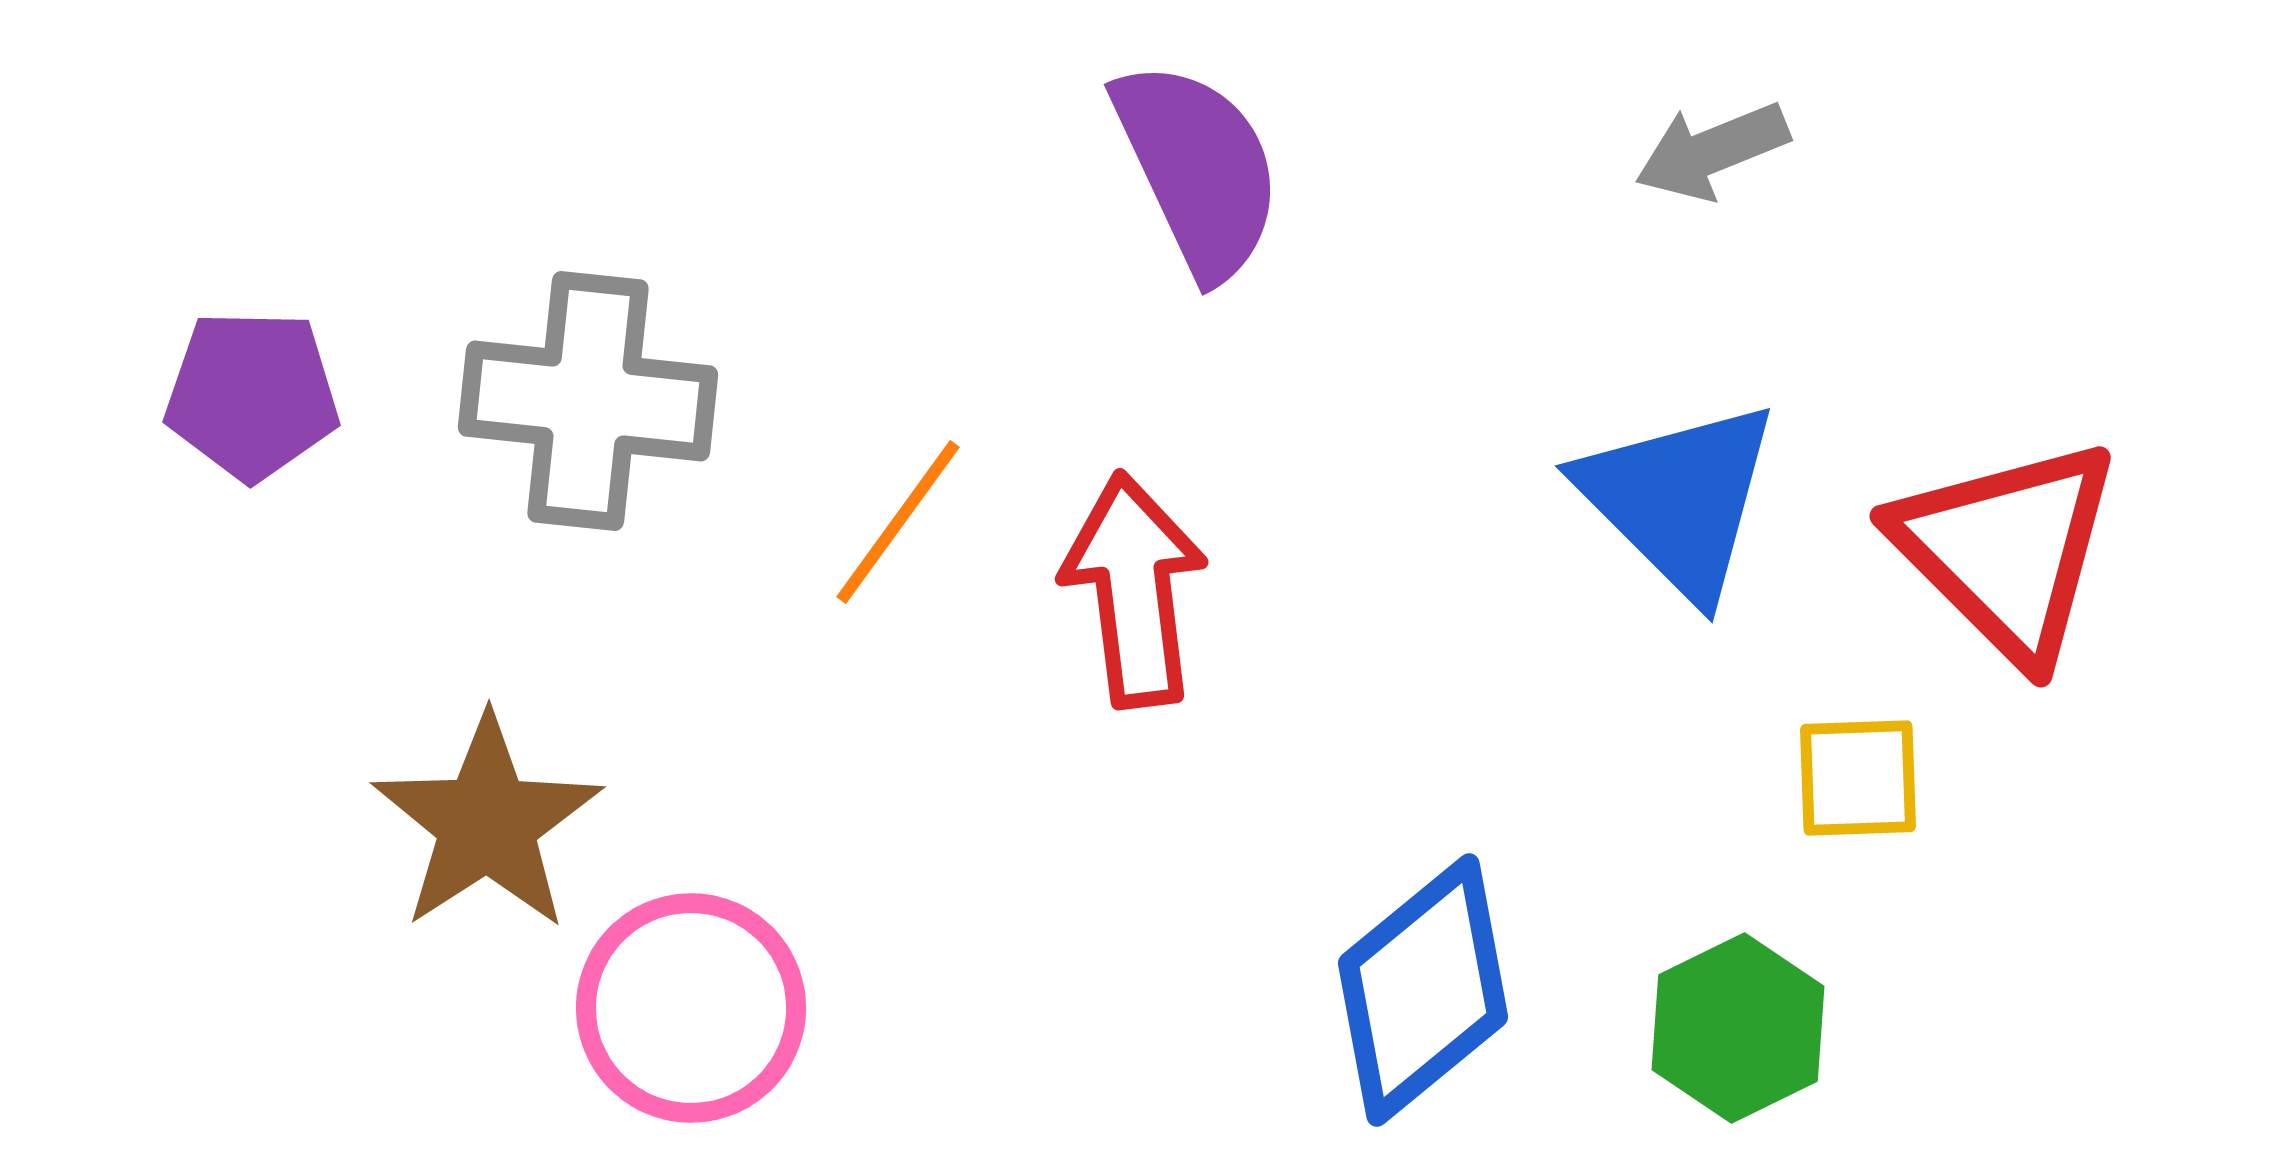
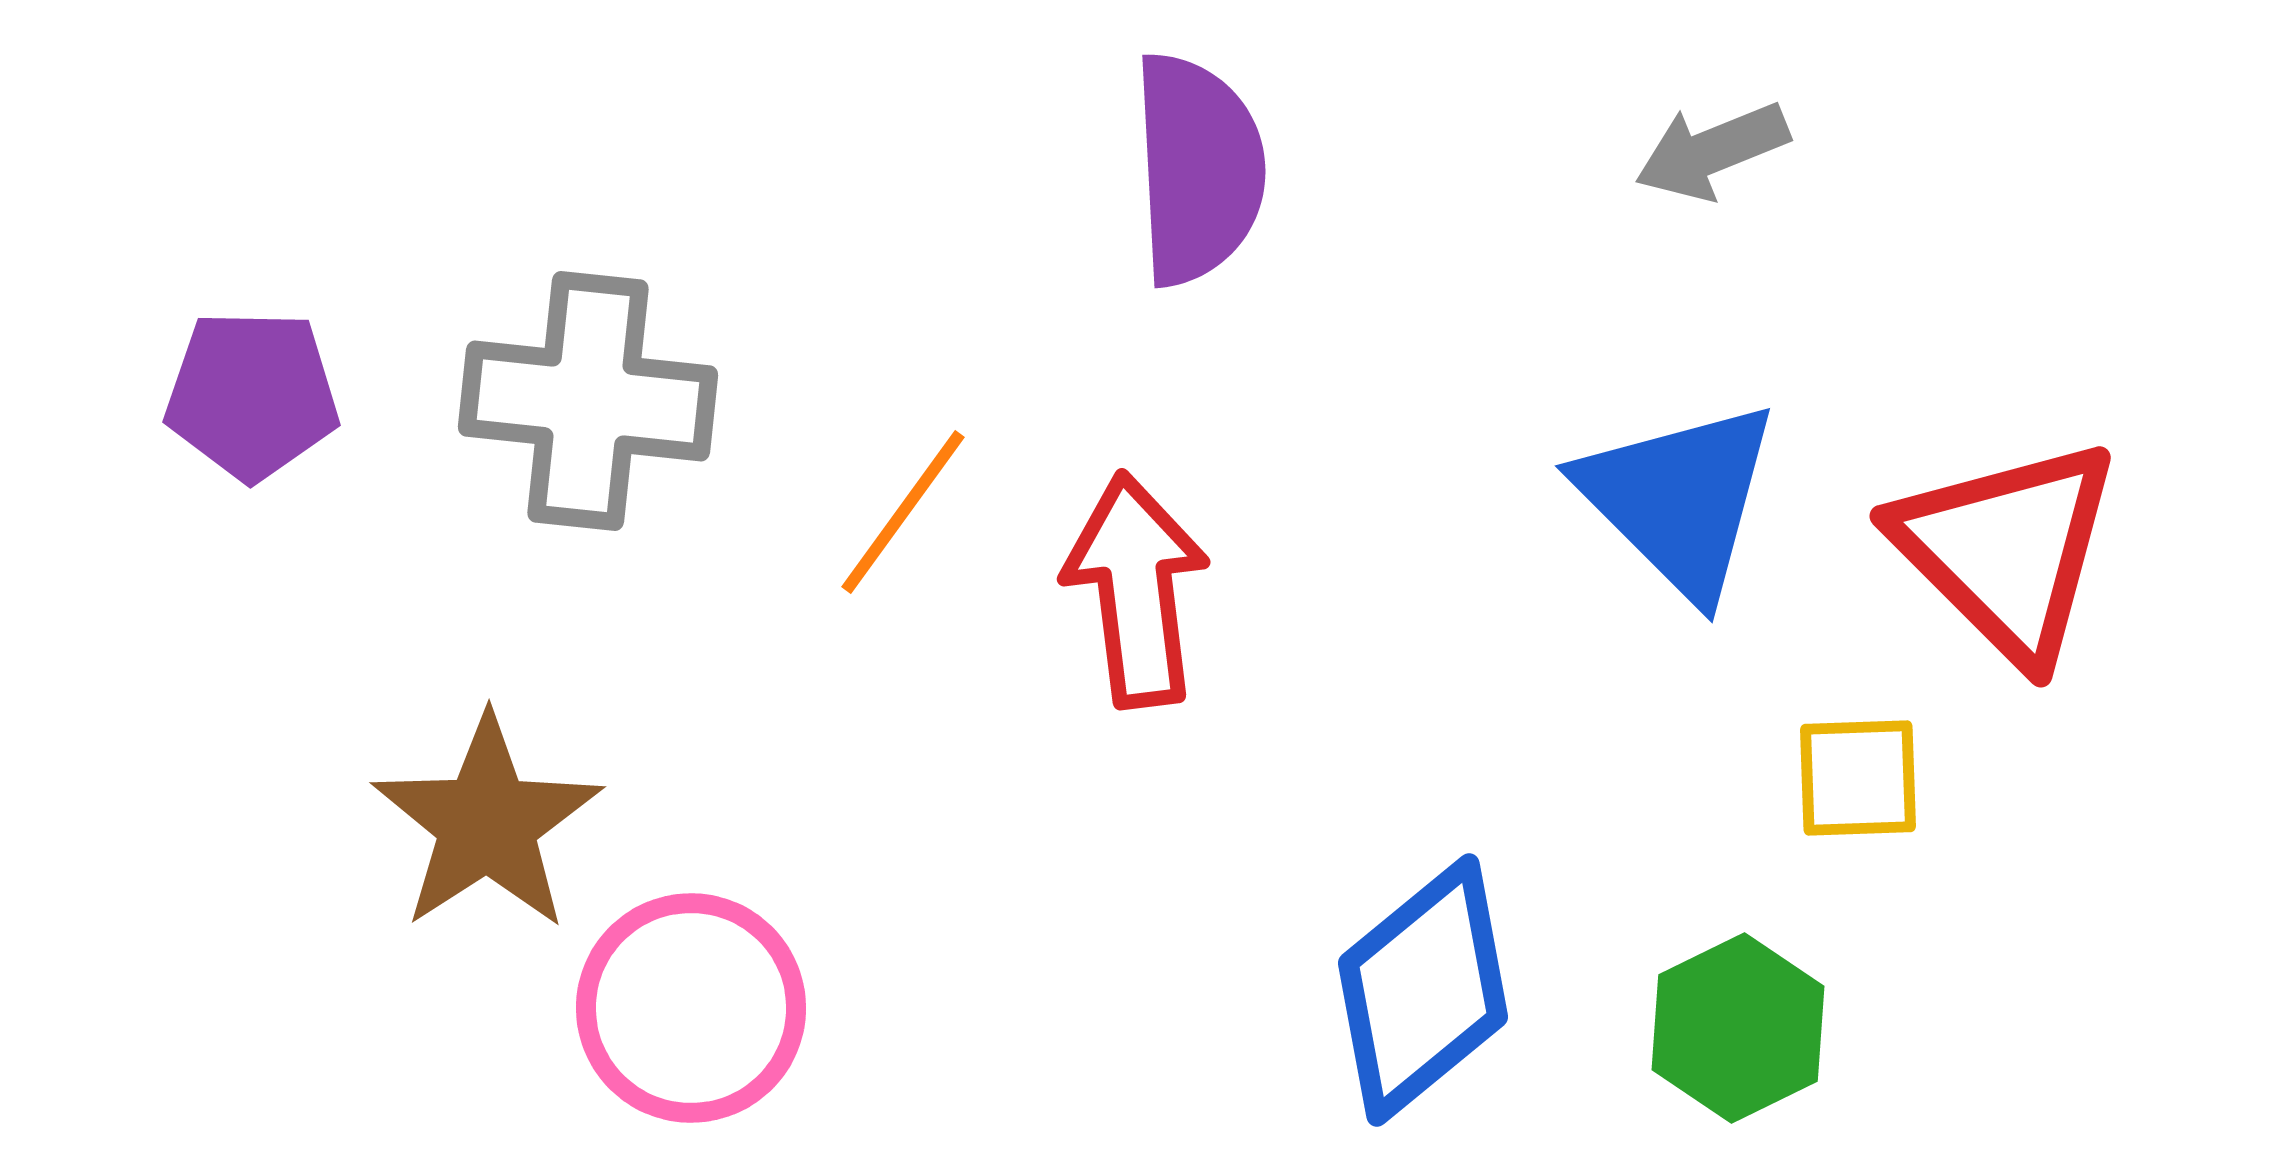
purple semicircle: rotated 22 degrees clockwise
orange line: moved 5 px right, 10 px up
red arrow: moved 2 px right
